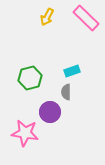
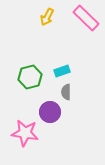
cyan rectangle: moved 10 px left
green hexagon: moved 1 px up
